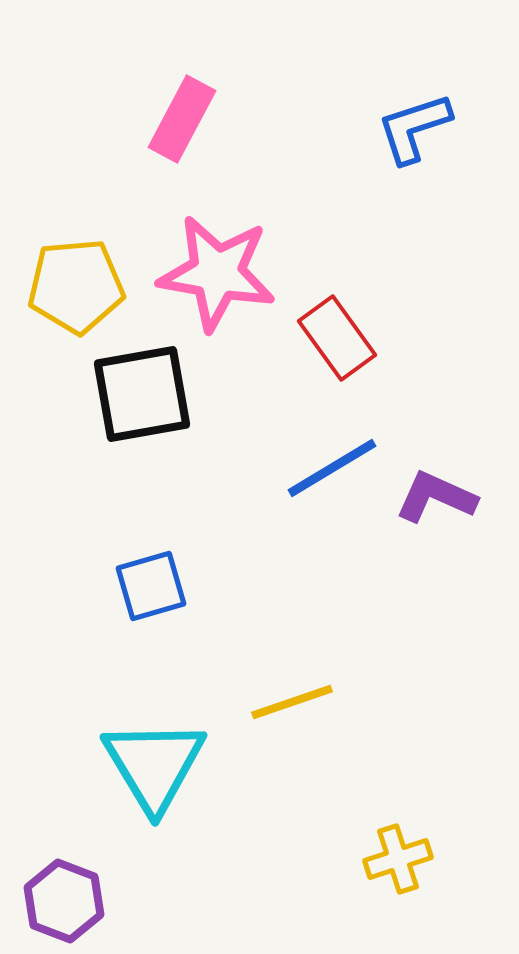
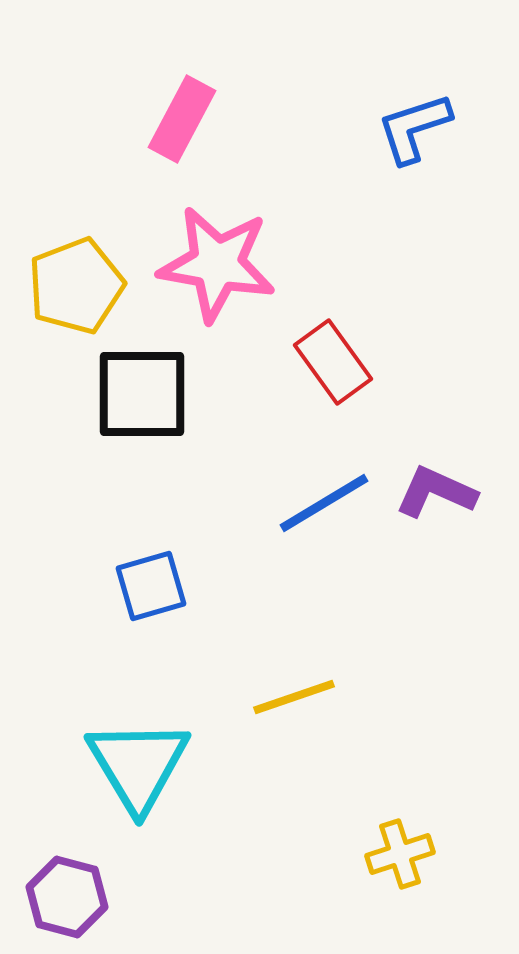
pink star: moved 9 px up
yellow pentagon: rotated 16 degrees counterclockwise
red rectangle: moved 4 px left, 24 px down
black square: rotated 10 degrees clockwise
blue line: moved 8 px left, 35 px down
purple L-shape: moved 5 px up
yellow line: moved 2 px right, 5 px up
cyan triangle: moved 16 px left
yellow cross: moved 2 px right, 5 px up
purple hexagon: moved 3 px right, 4 px up; rotated 6 degrees counterclockwise
